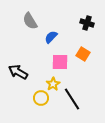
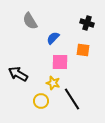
blue semicircle: moved 2 px right, 1 px down
orange square: moved 4 px up; rotated 24 degrees counterclockwise
black arrow: moved 2 px down
yellow star: moved 1 px up; rotated 24 degrees counterclockwise
yellow circle: moved 3 px down
